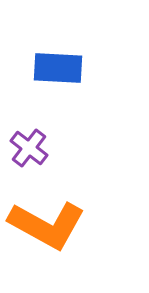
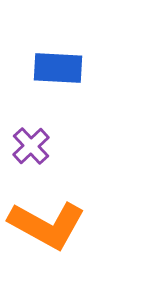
purple cross: moved 2 px right, 2 px up; rotated 9 degrees clockwise
